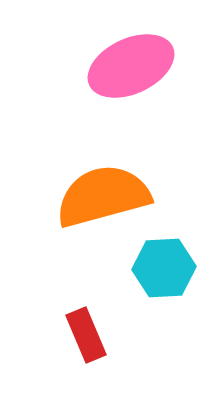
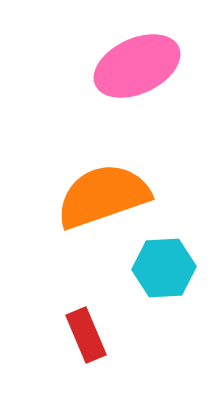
pink ellipse: moved 6 px right
orange semicircle: rotated 4 degrees counterclockwise
